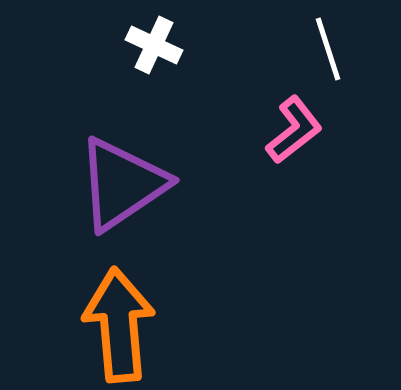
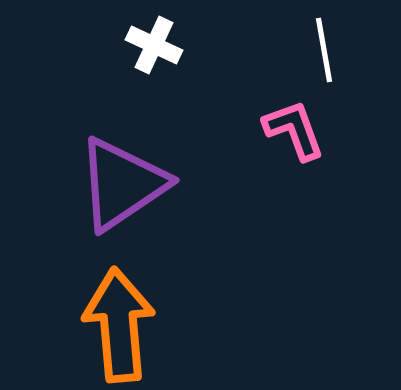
white line: moved 4 px left, 1 px down; rotated 8 degrees clockwise
pink L-shape: rotated 72 degrees counterclockwise
